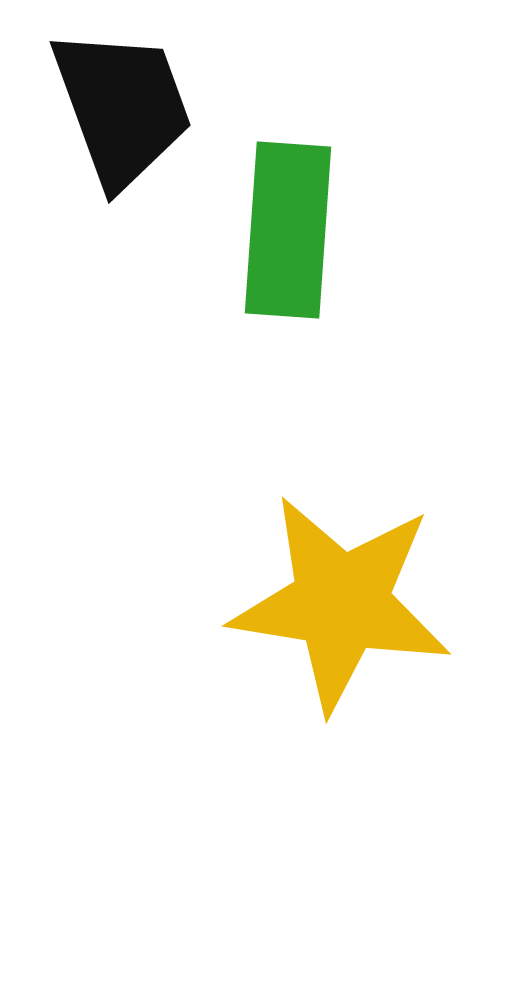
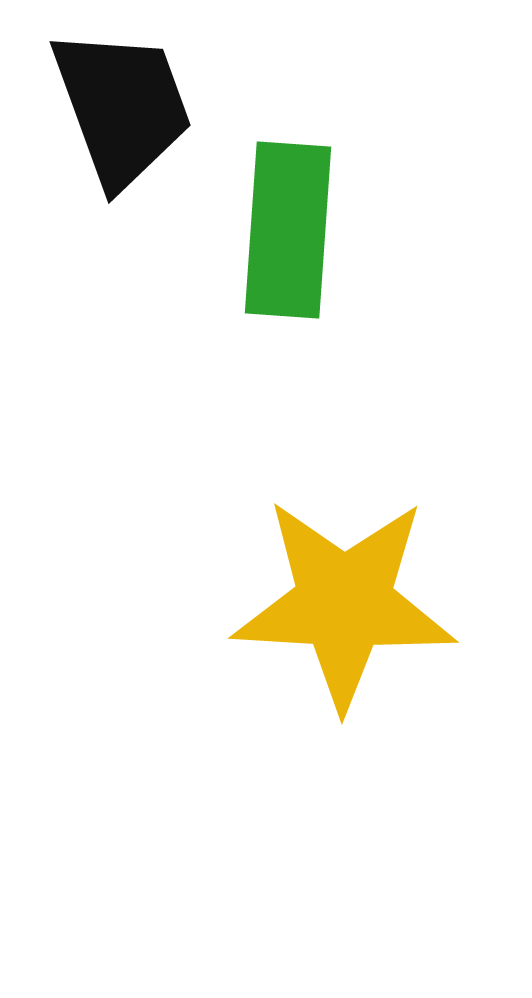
yellow star: moved 3 px right; rotated 6 degrees counterclockwise
